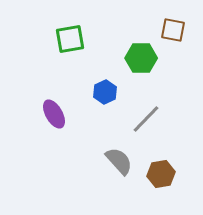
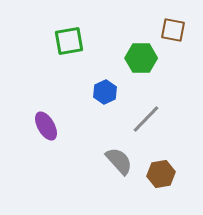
green square: moved 1 px left, 2 px down
purple ellipse: moved 8 px left, 12 px down
